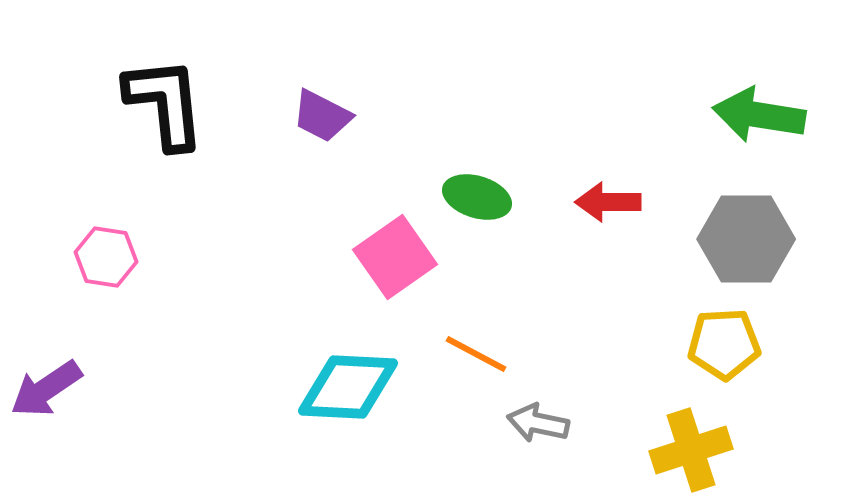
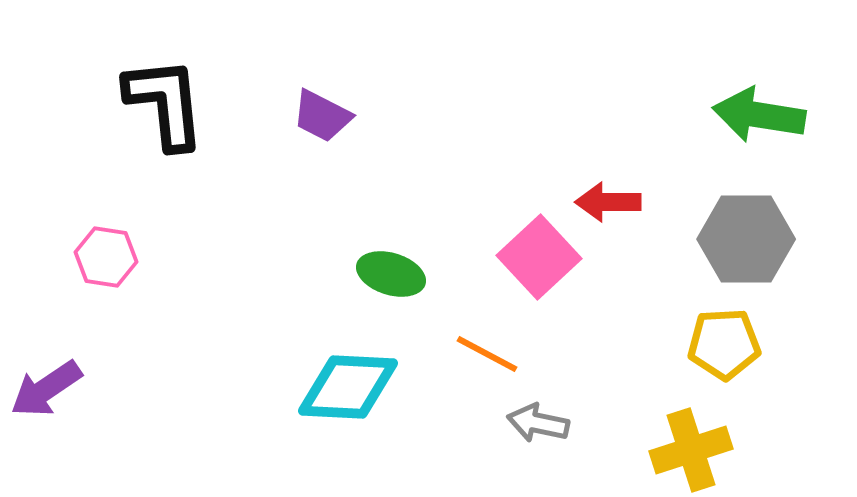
green ellipse: moved 86 px left, 77 px down
pink square: moved 144 px right; rotated 8 degrees counterclockwise
orange line: moved 11 px right
